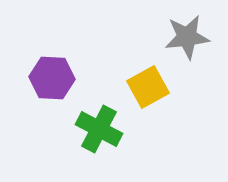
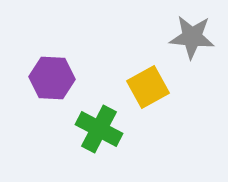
gray star: moved 5 px right; rotated 12 degrees clockwise
